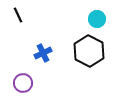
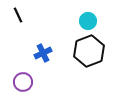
cyan circle: moved 9 px left, 2 px down
black hexagon: rotated 12 degrees clockwise
purple circle: moved 1 px up
